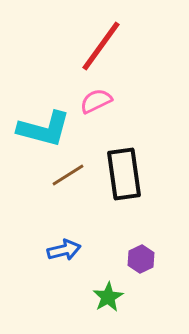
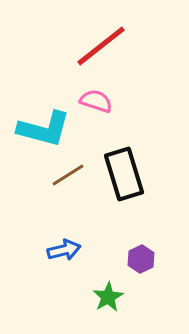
red line: rotated 16 degrees clockwise
pink semicircle: rotated 44 degrees clockwise
black rectangle: rotated 9 degrees counterclockwise
